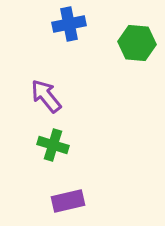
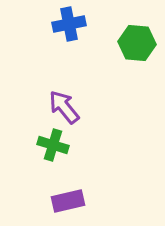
purple arrow: moved 18 px right, 11 px down
